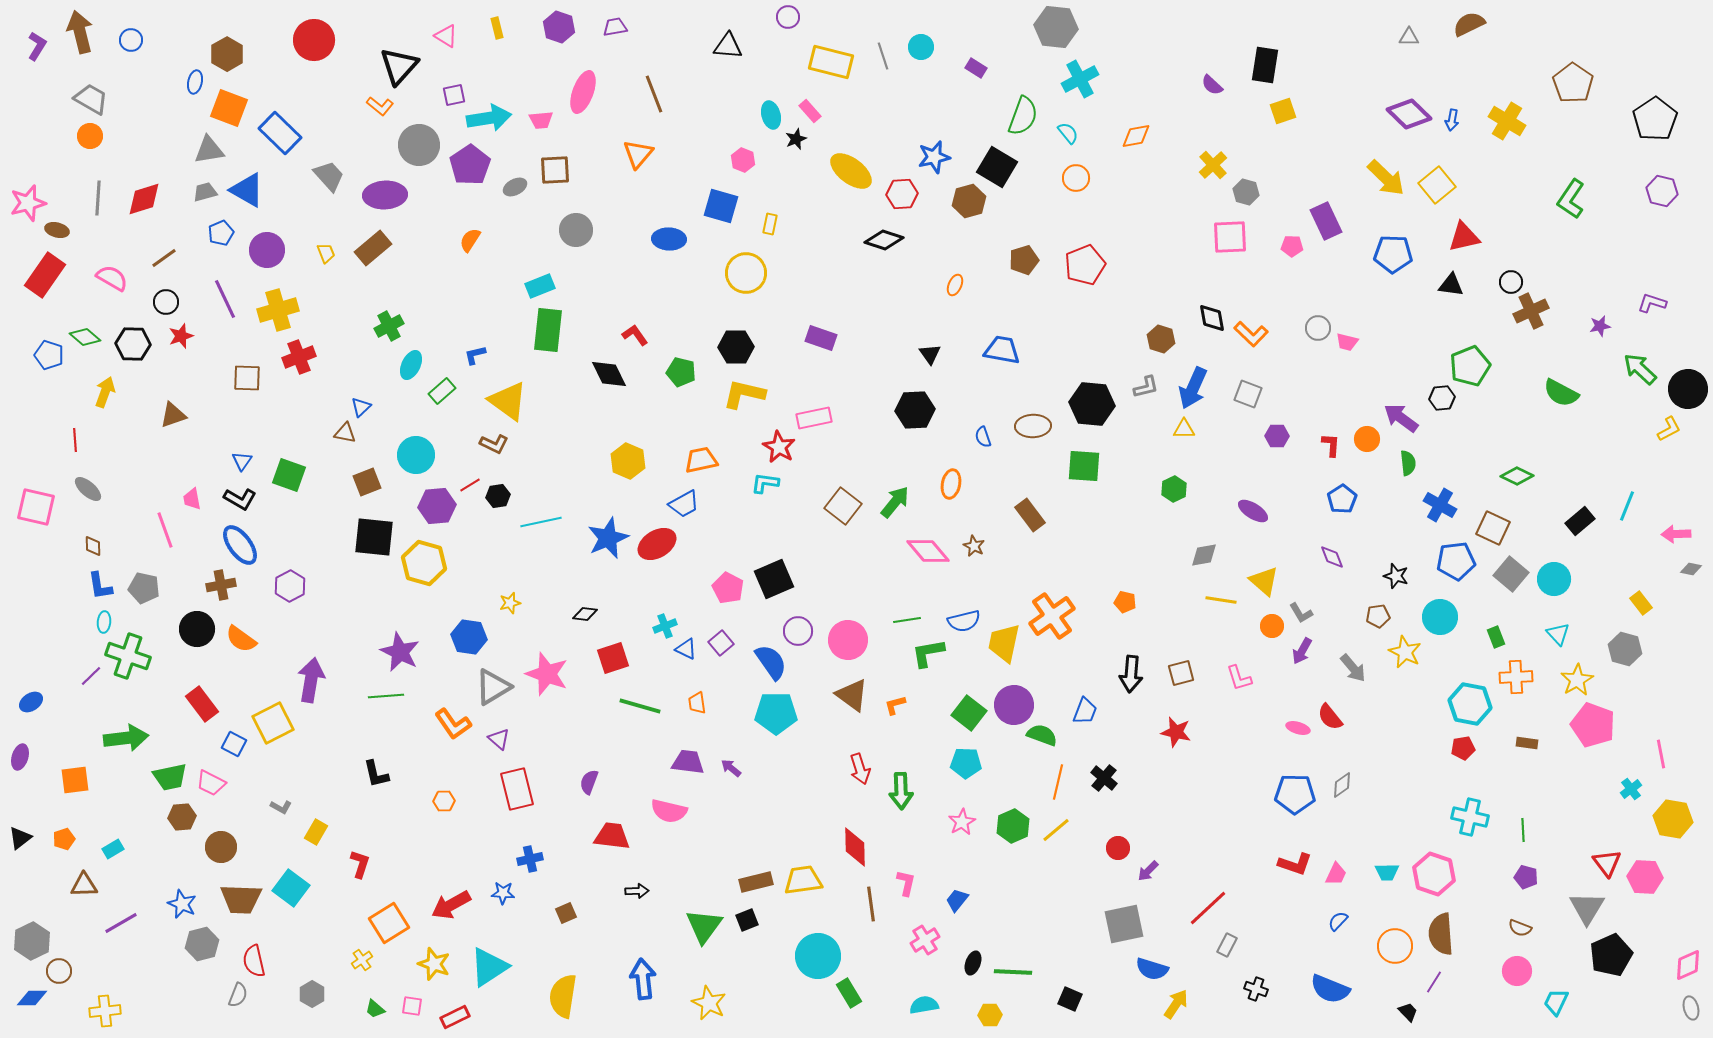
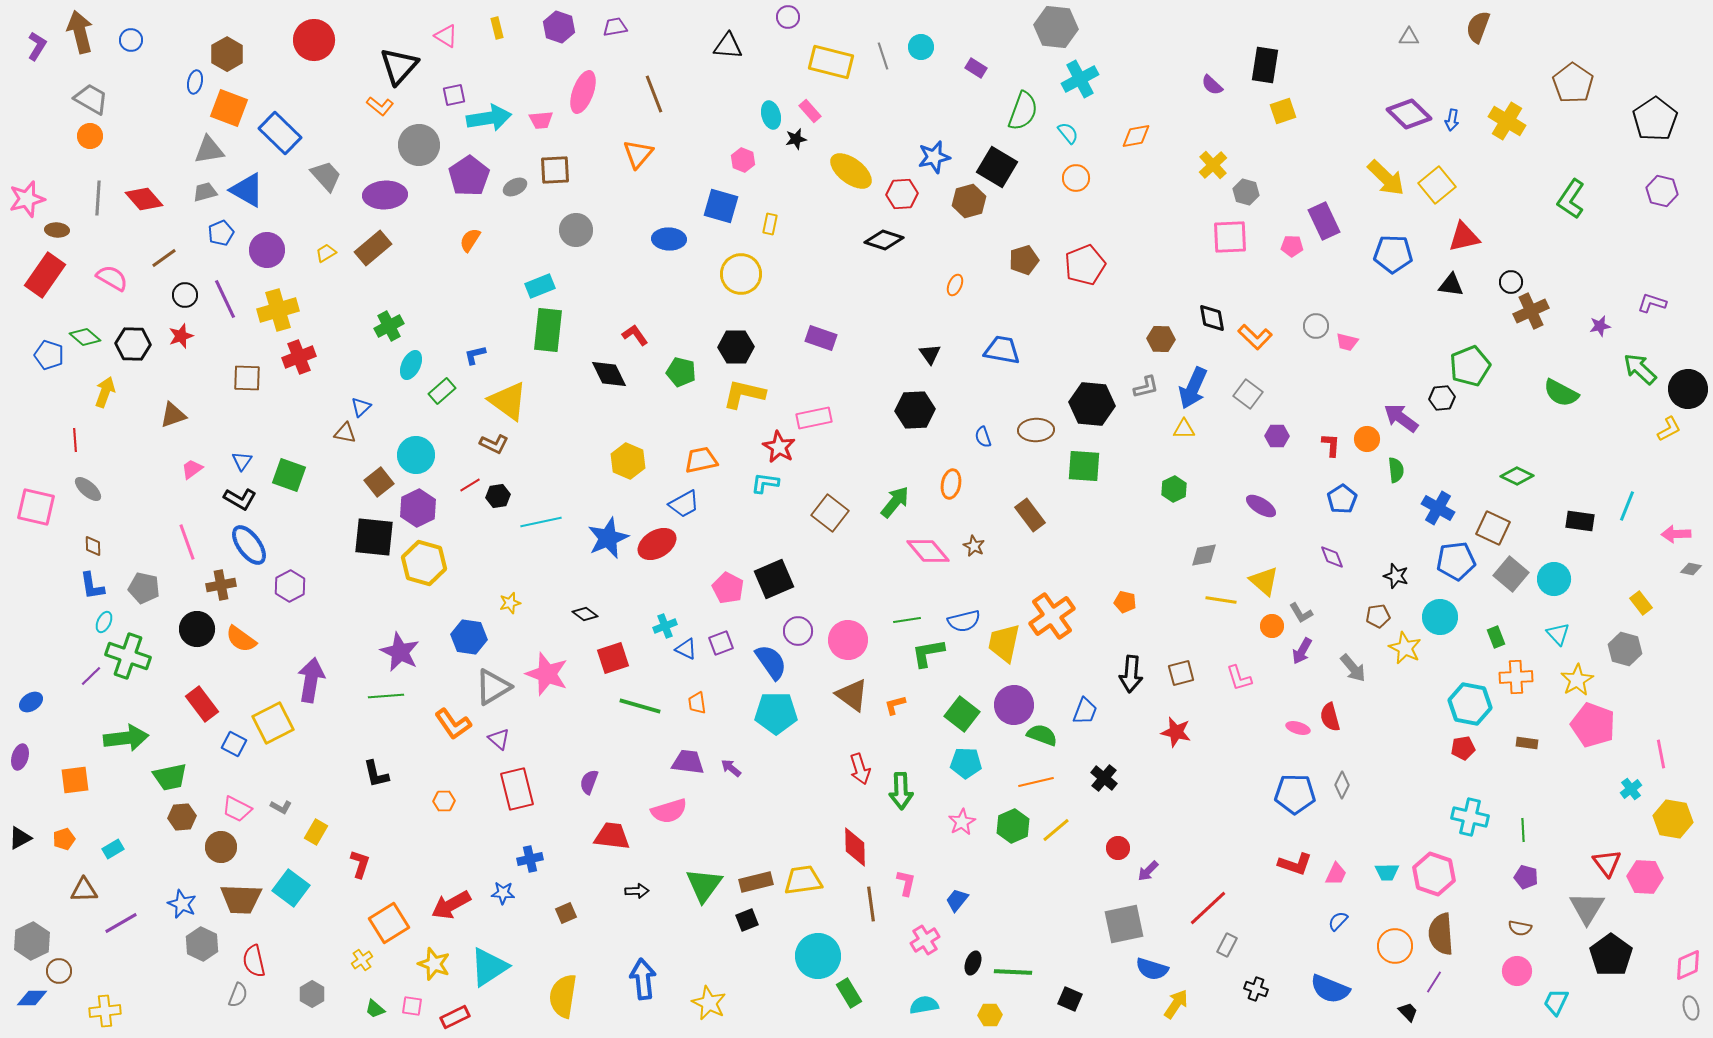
brown semicircle at (1469, 24): moved 9 px right, 3 px down; rotated 44 degrees counterclockwise
green semicircle at (1023, 116): moved 5 px up
black star at (796, 139): rotated 10 degrees clockwise
purple pentagon at (470, 165): moved 1 px left, 11 px down
gray trapezoid at (329, 176): moved 3 px left
red diamond at (144, 199): rotated 66 degrees clockwise
pink star at (28, 203): moved 1 px left, 4 px up
purple rectangle at (1326, 221): moved 2 px left
brown ellipse at (57, 230): rotated 10 degrees counterclockwise
yellow trapezoid at (326, 253): rotated 100 degrees counterclockwise
yellow circle at (746, 273): moved 5 px left, 1 px down
black circle at (166, 302): moved 19 px right, 7 px up
gray circle at (1318, 328): moved 2 px left, 2 px up
orange L-shape at (1251, 334): moved 4 px right, 3 px down
brown hexagon at (1161, 339): rotated 16 degrees counterclockwise
gray square at (1248, 394): rotated 16 degrees clockwise
brown ellipse at (1033, 426): moved 3 px right, 4 px down
green semicircle at (1408, 463): moved 12 px left, 7 px down
brown square at (367, 482): moved 12 px right; rotated 16 degrees counterclockwise
pink trapezoid at (192, 499): moved 30 px up; rotated 65 degrees clockwise
blue cross at (1440, 505): moved 2 px left, 3 px down
purple hexagon at (437, 506): moved 19 px left, 2 px down; rotated 21 degrees counterclockwise
brown square at (843, 506): moved 13 px left, 7 px down
purple ellipse at (1253, 511): moved 8 px right, 5 px up
black rectangle at (1580, 521): rotated 48 degrees clockwise
pink line at (165, 530): moved 22 px right, 12 px down
blue ellipse at (240, 545): moved 9 px right
blue L-shape at (100, 586): moved 8 px left
black diamond at (585, 614): rotated 30 degrees clockwise
cyan ellipse at (104, 622): rotated 20 degrees clockwise
purple square at (721, 643): rotated 20 degrees clockwise
yellow star at (1405, 652): moved 4 px up
green square at (969, 713): moved 7 px left, 1 px down
red semicircle at (1330, 717): rotated 24 degrees clockwise
orange line at (1058, 782): moved 22 px left; rotated 64 degrees clockwise
pink trapezoid at (211, 783): moved 26 px right, 26 px down
gray diamond at (1342, 785): rotated 28 degrees counterclockwise
pink semicircle at (669, 811): rotated 30 degrees counterclockwise
black triangle at (20, 838): rotated 10 degrees clockwise
brown triangle at (84, 885): moved 5 px down
green triangle at (704, 926): moved 41 px up
brown semicircle at (1520, 928): rotated 10 degrees counterclockwise
gray hexagon at (202, 944): rotated 20 degrees counterclockwise
black pentagon at (1611, 955): rotated 12 degrees counterclockwise
